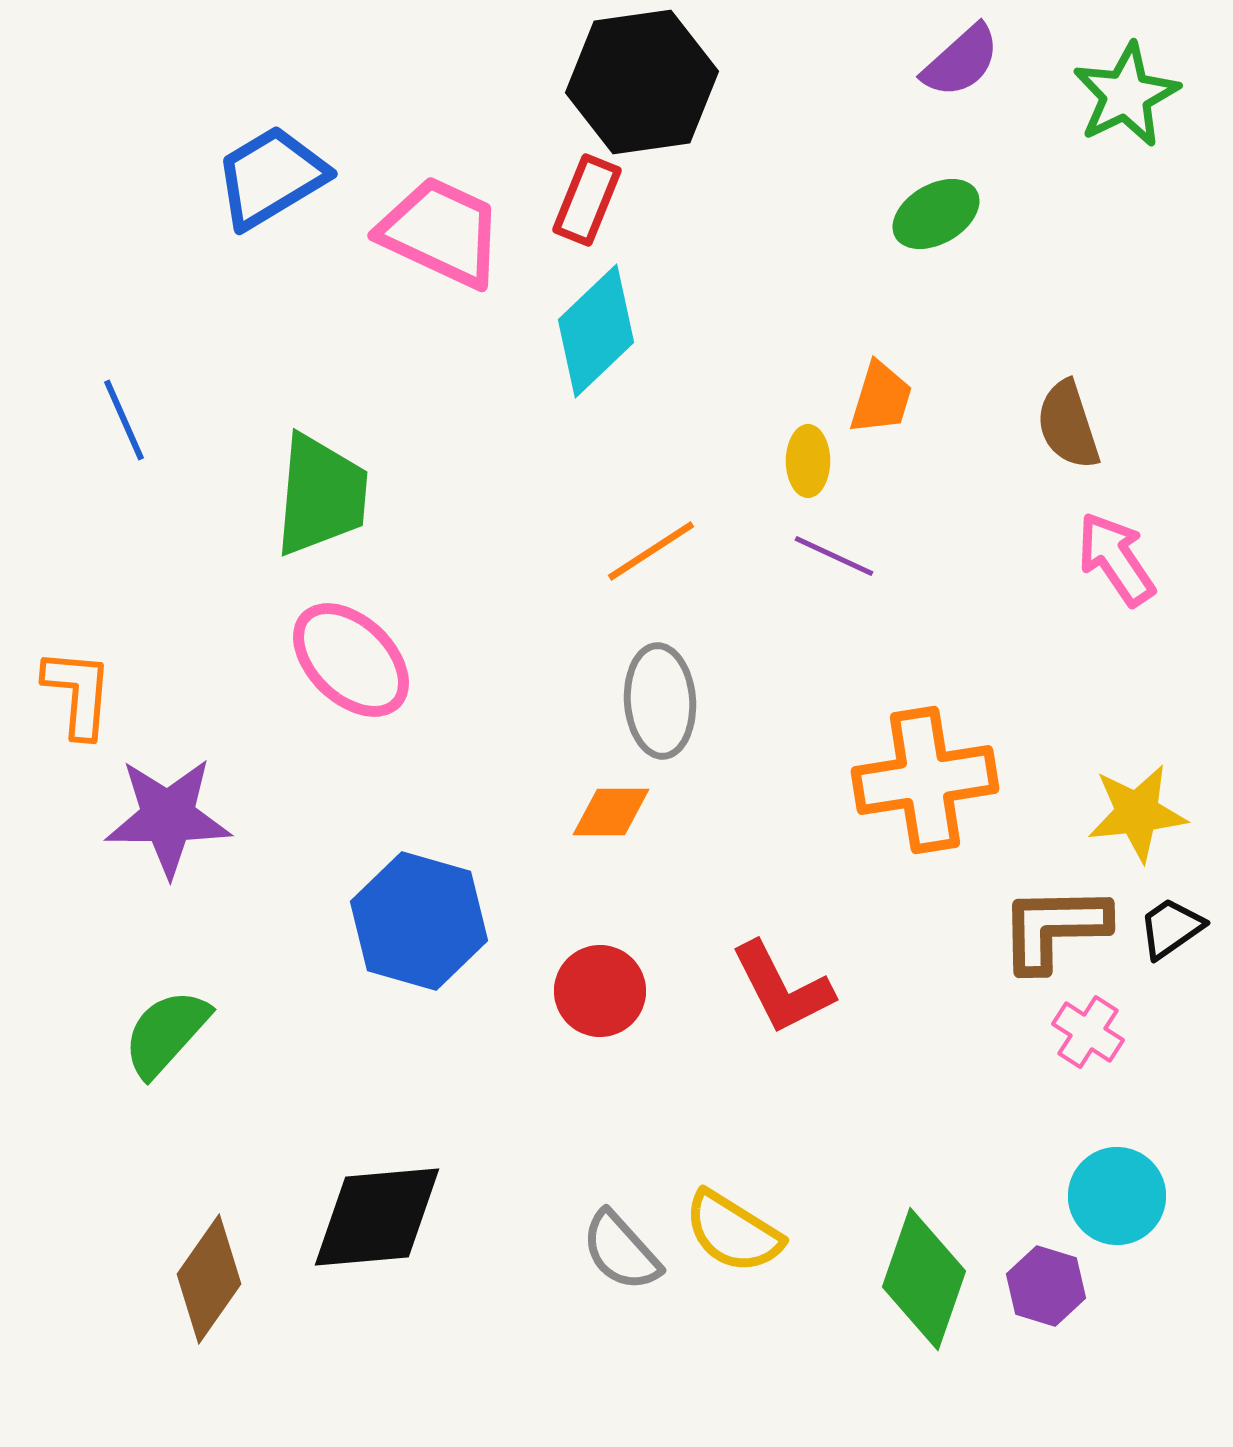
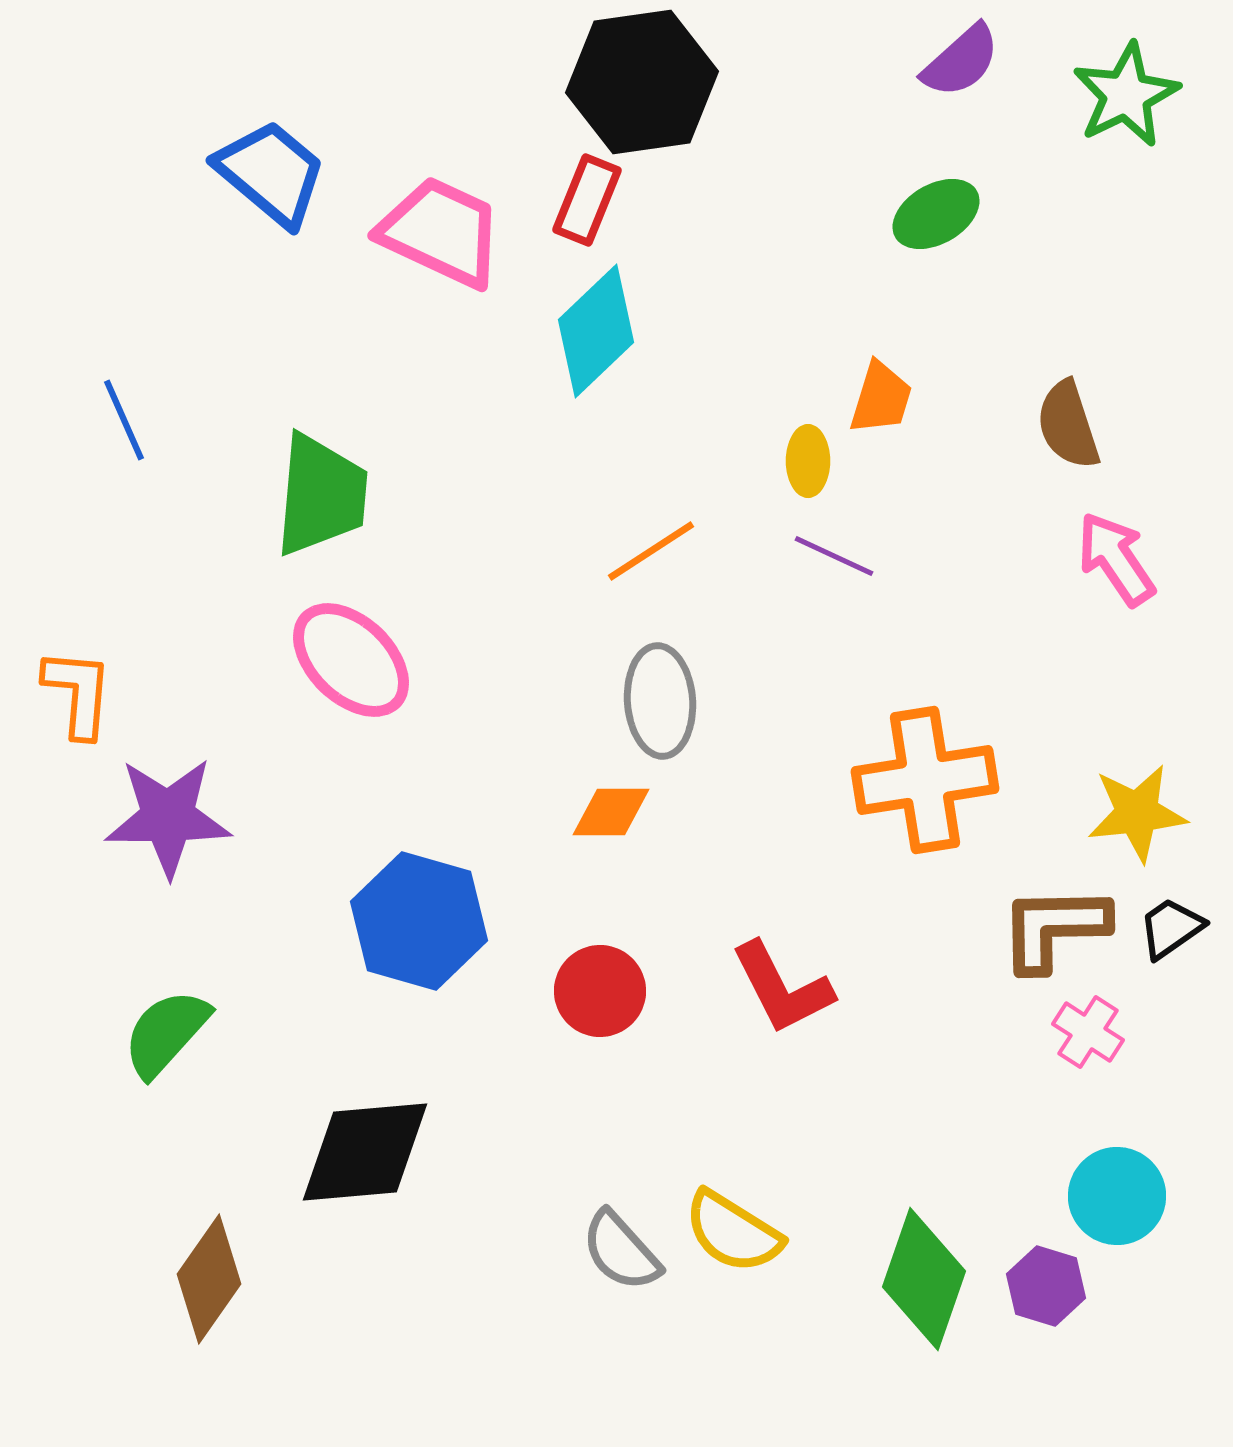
blue trapezoid: moved 4 px up; rotated 71 degrees clockwise
black diamond: moved 12 px left, 65 px up
